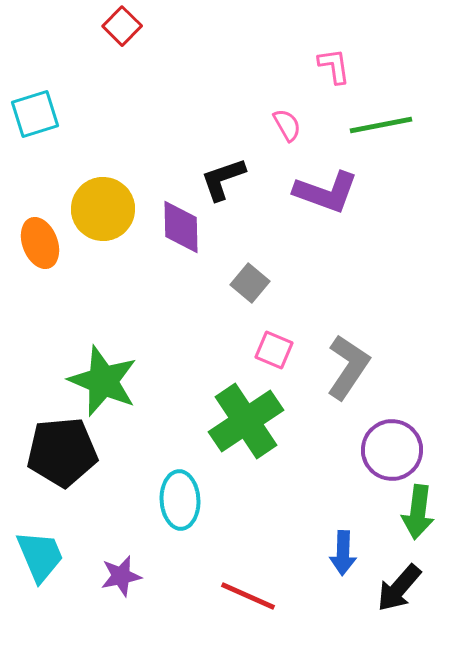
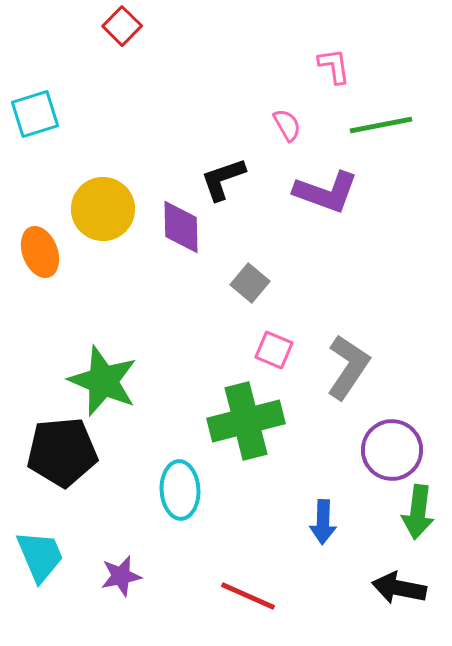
orange ellipse: moved 9 px down
green cross: rotated 20 degrees clockwise
cyan ellipse: moved 10 px up
blue arrow: moved 20 px left, 31 px up
black arrow: rotated 60 degrees clockwise
